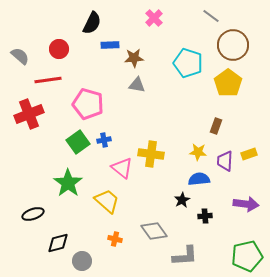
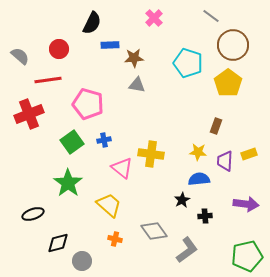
green square: moved 6 px left
yellow trapezoid: moved 2 px right, 4 px down
gray L-shape: moved 2 px right, 6 px up; rotated 32 degrees counterclockwise
